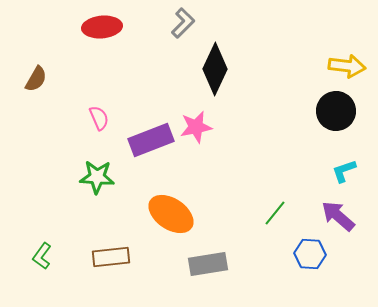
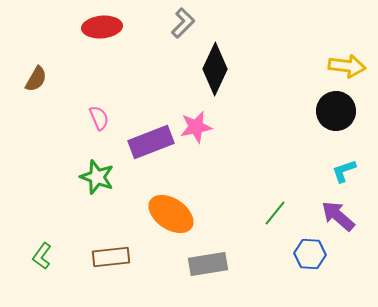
purple rectangle: moved 2 px down
green star: rotated 16 degrees clockwise
